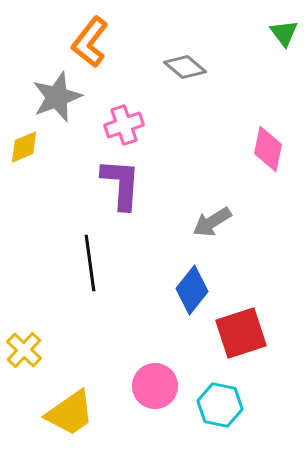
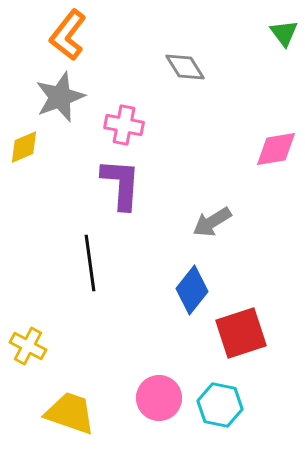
orange L-shape: moved 22 px left, 7 px up
gray diamond: rotated 18 degrees clockwise
gray star: moved 3 px right
pink cross: rotated 30 degrees clockwise
pink diamond: moved 8 px right; rotated 69 degrees clockwise
yellow cross: moved 4 px right, 4 px up; rotated 15 degrees counterclockwise
pink circle: moved 4 px right, 12 px down
yellow trapezoid: rotated 126 degrees counterclockwise
